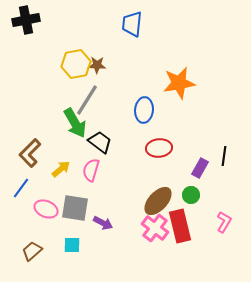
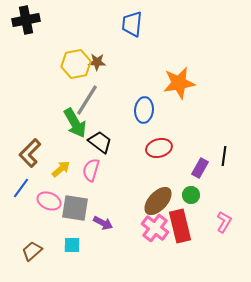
brown star: moved 3 px up
red ellipse: rotated 10 degrees counterclockwise
pink ellipse: moved 3 px right, 8 px up
